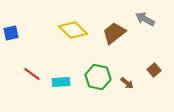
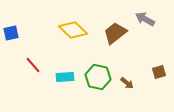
brown trapezoid: moved 1 px right
brown square: moved 5 px right, 2 px down; rotated 24 degrees clockwise
red line: moved 1 px right, 9 px up; rotated 12 degrees clockwise
cyan rectangle: moved 4 px right, 5 px up
